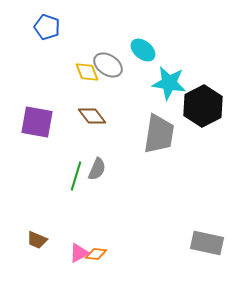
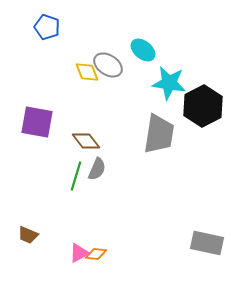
brown diamond: moved 6 px left, 25 px down
brown trapezoid: moved 9 px left, 5 px up
